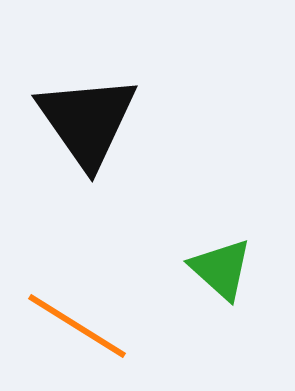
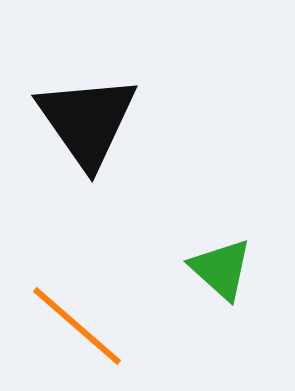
orange line: rotated 9 degrees clockwise
